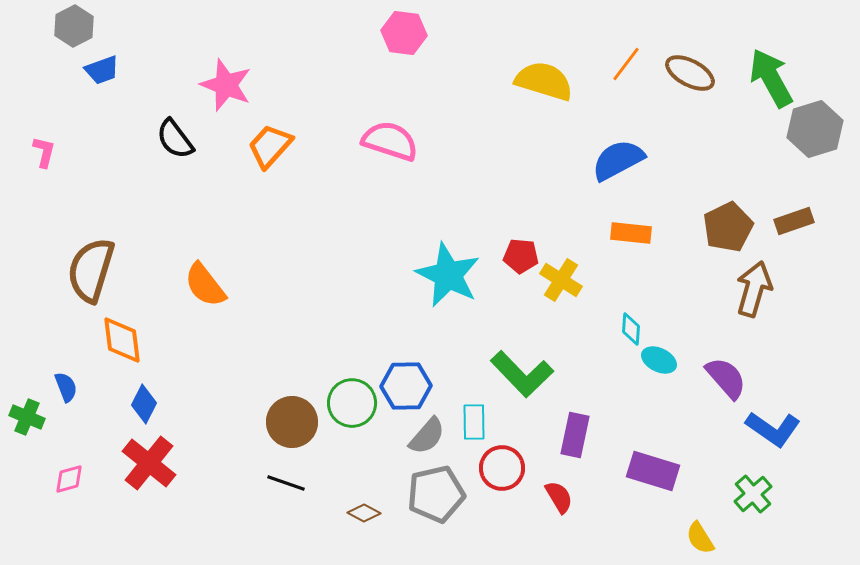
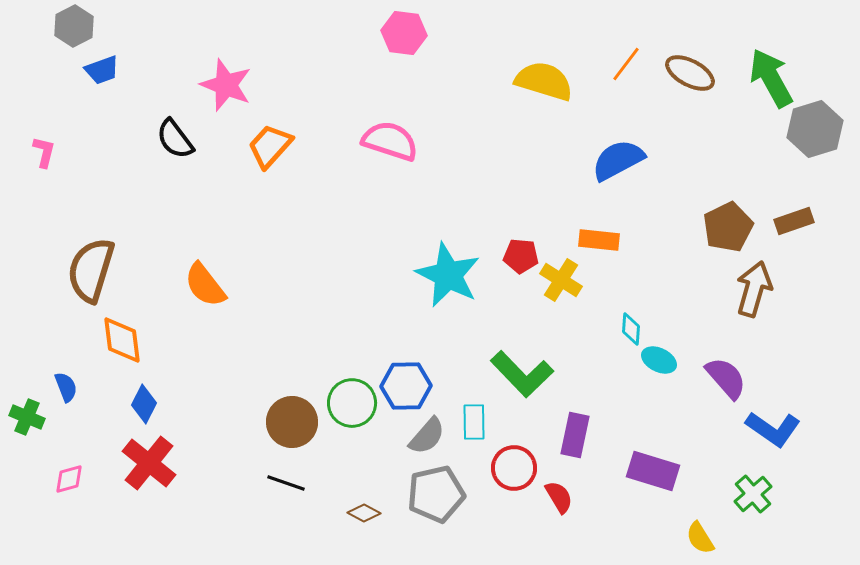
orange rectangle at (631, 233): moved 32 px left, 7 px down
red circle at (502, 468): moved 12 px right
